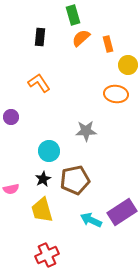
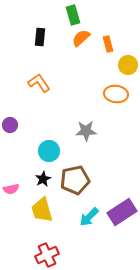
purple circle: moved 1 px left, 8 px down
cyan arrow: moved 2 px left, 3 px up; rotated 70 degrees counterclockwise
